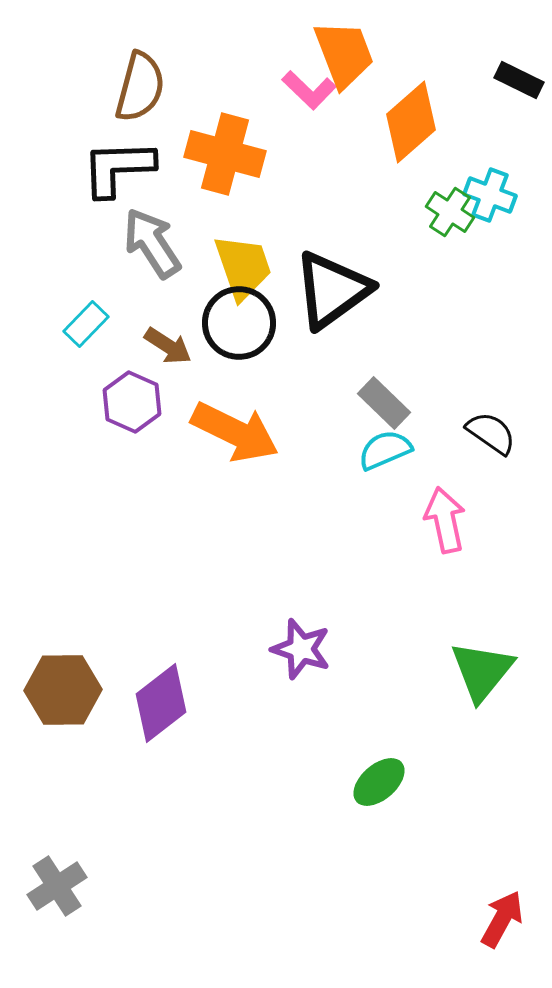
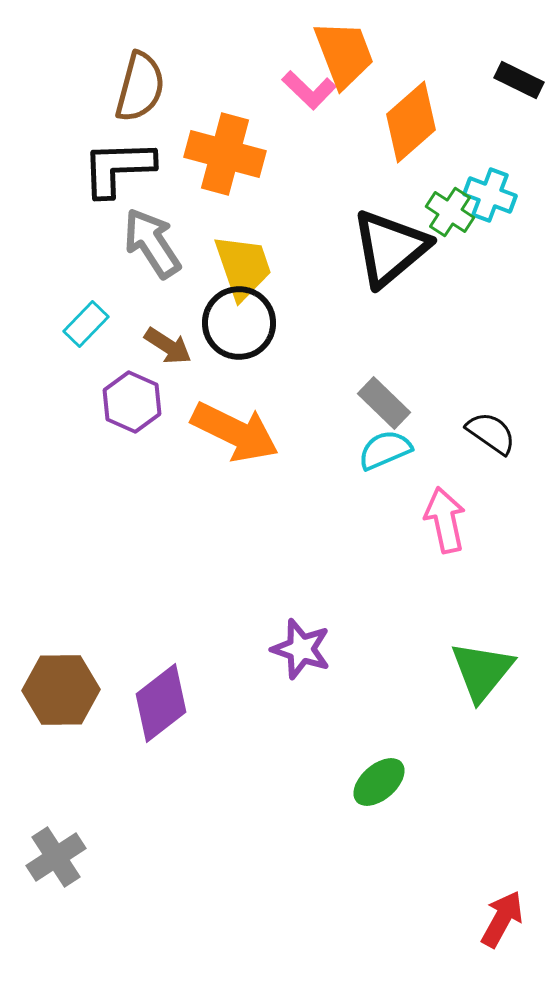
black triangle: moved 58 px right, 42 px up; rotated 4 degrees counterclockwise
brown hexagon: moved 2 px left
gray cross: moved 1 px left, 29 px up
